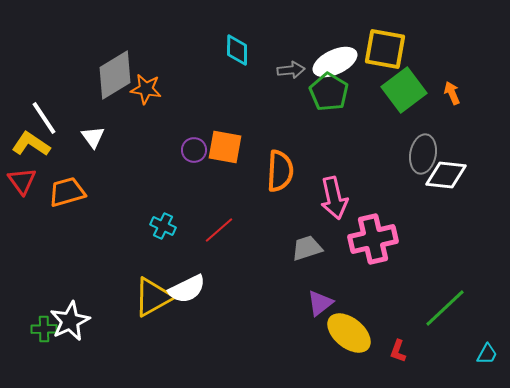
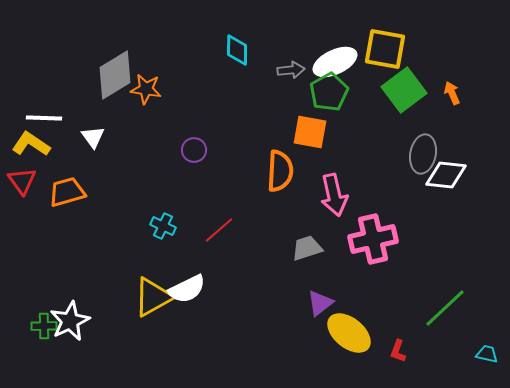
green pentagon: rotated 12 degrees clockwise
white line: rotated 54 degrees counterclockwise
orange square: moved 85 px right, 15 px up
pink arrow: moved 3 px up
green cross: moved 3 px up
cyan trapezoid: rotated 105 degrees counterclockwise
